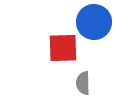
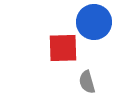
gray semicircle: moved 4 px right, 1 px up; rotated 15 degrees counterclockwise
